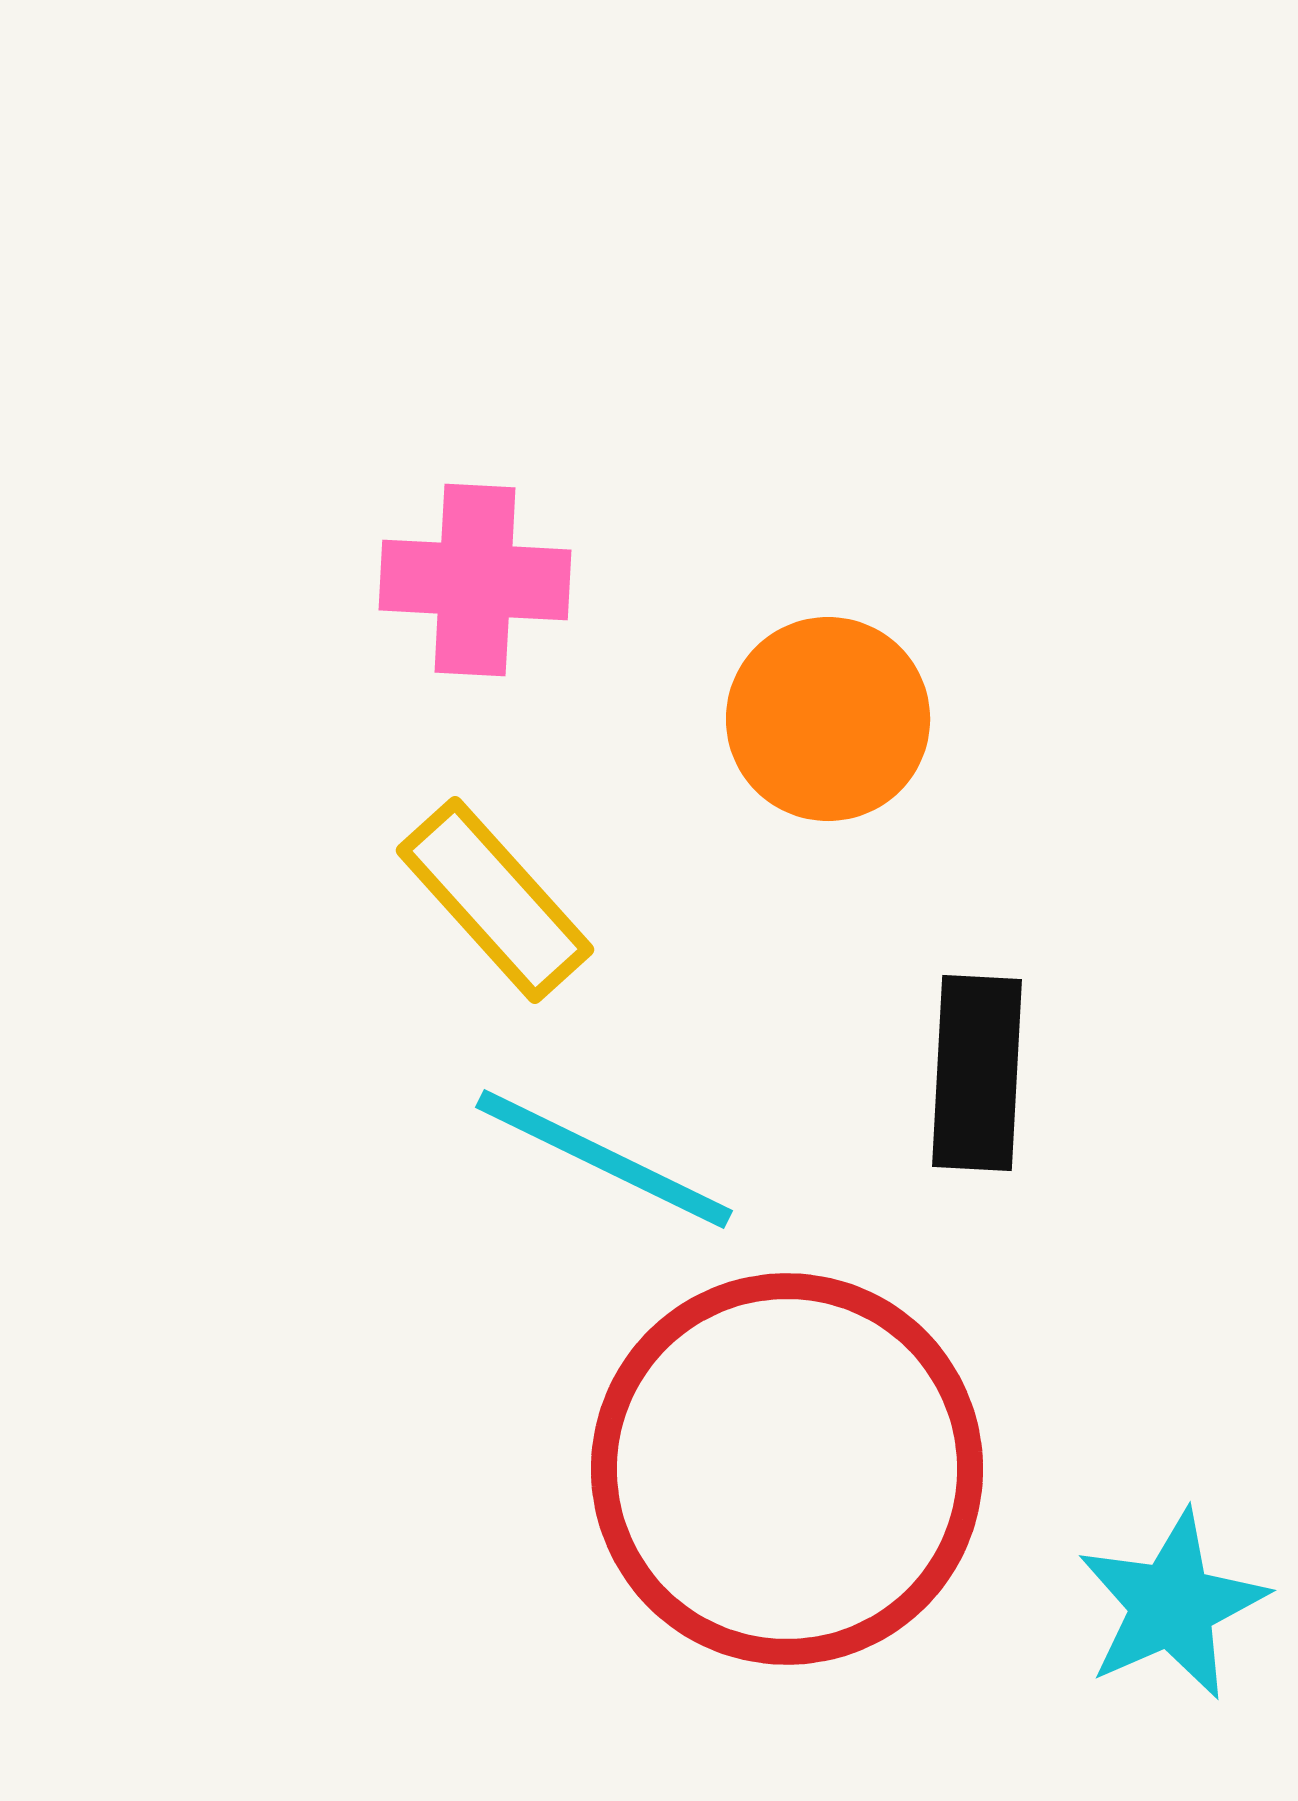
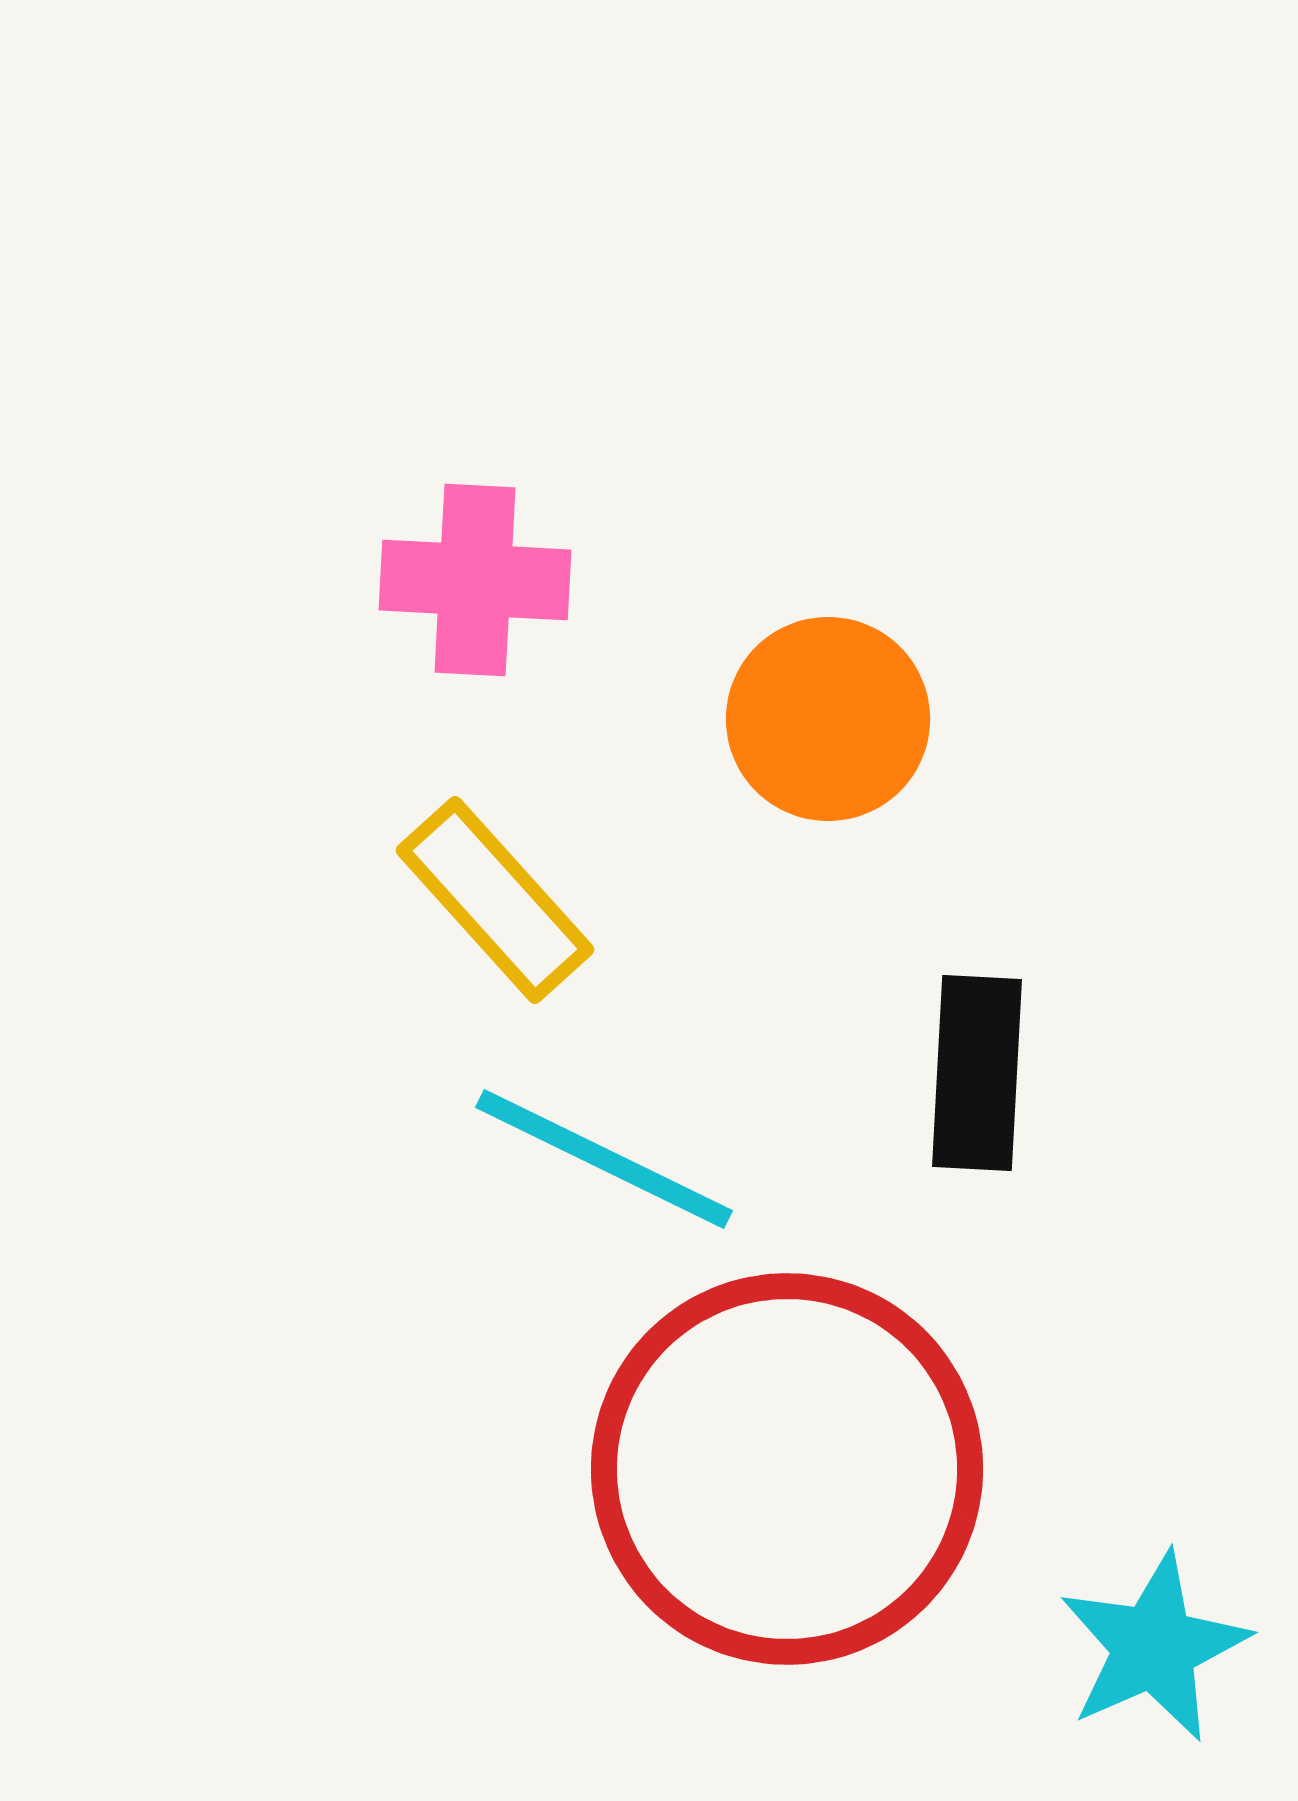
cyan star: moved 18 px left, 42 px down
